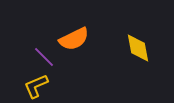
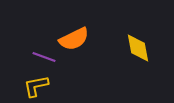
purple line: rotated 25 degrees counterclockwise
yellow L-shape: rotated 12 degrees clockwise
